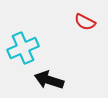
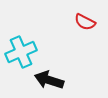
cyan cross: moved 2 px left, 4 px down
